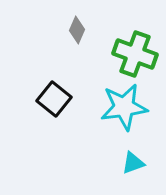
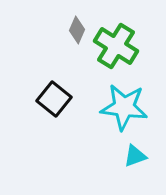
green cross: moved 19 px left, 8 px up; rotated 12 degrees clockwise
cyan star: rotated 15 degrees clockwise
cyan triangle: moved 2 px right, 7 px up
